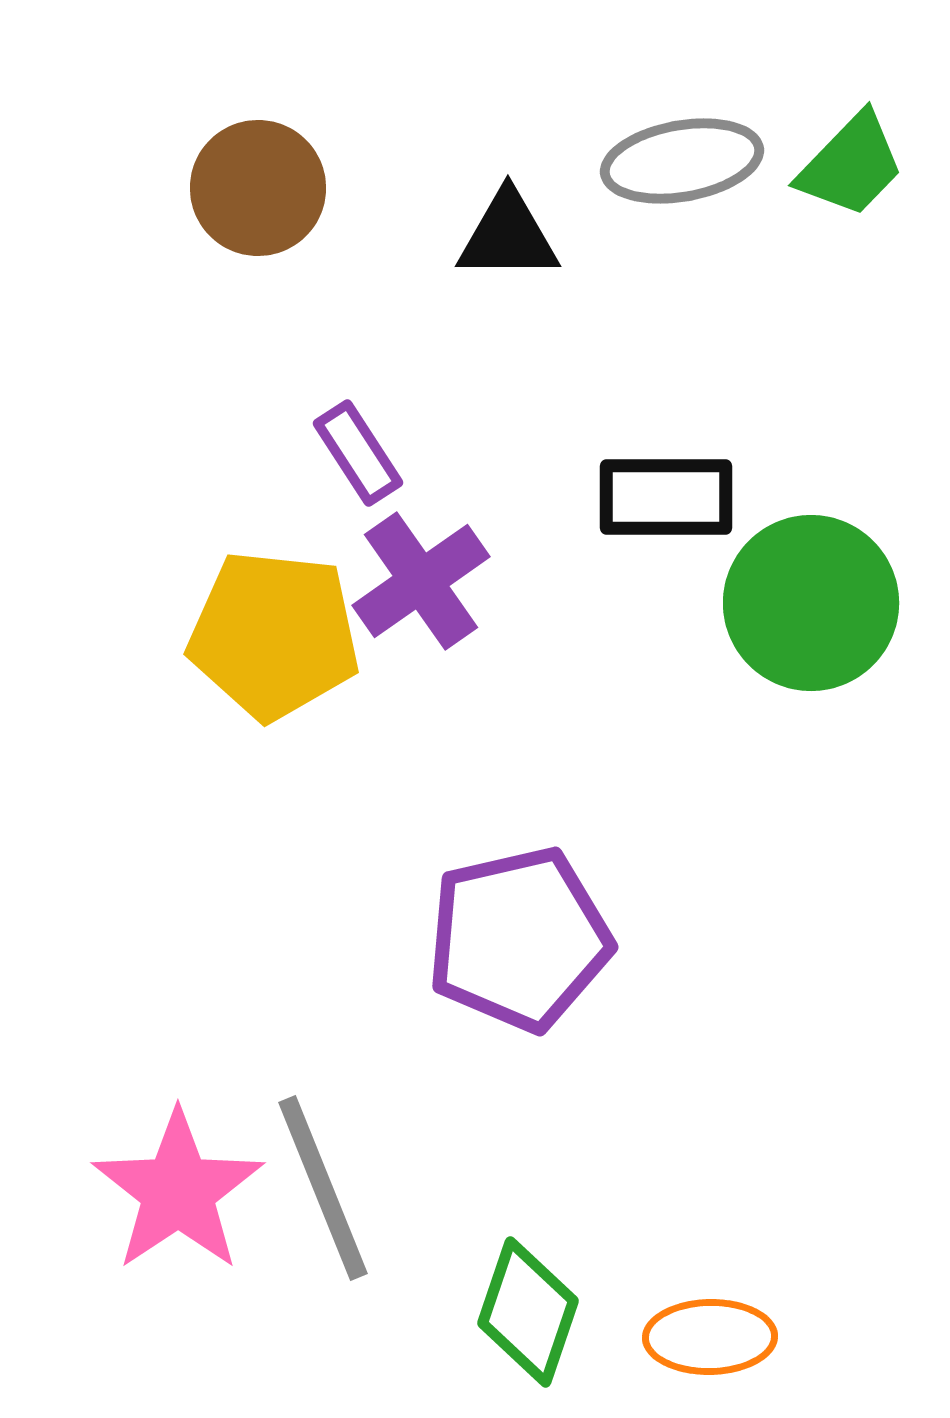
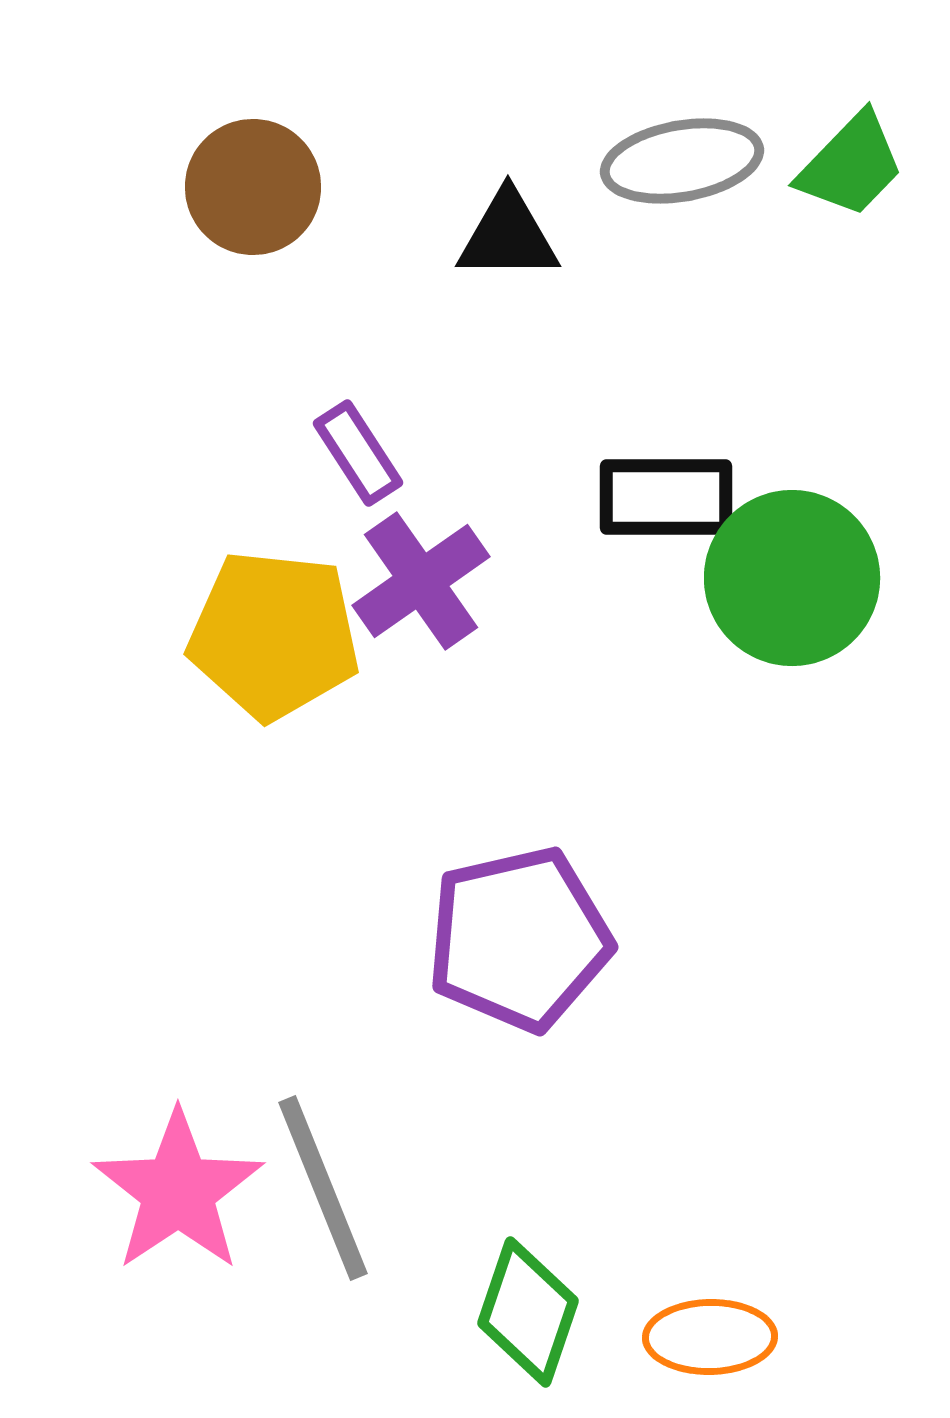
brown circle: moved 5 px left, 1 px up
green circle: moved 19 px left, 25 px up
